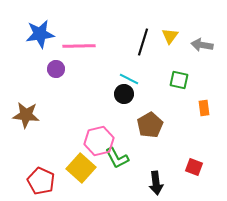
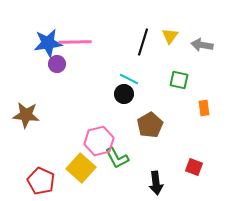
blue star: moved 8 px right, 9 px down
pink line: moved 4 px left, 4 px up
purple circle: moved 1 px right, 5 px up
